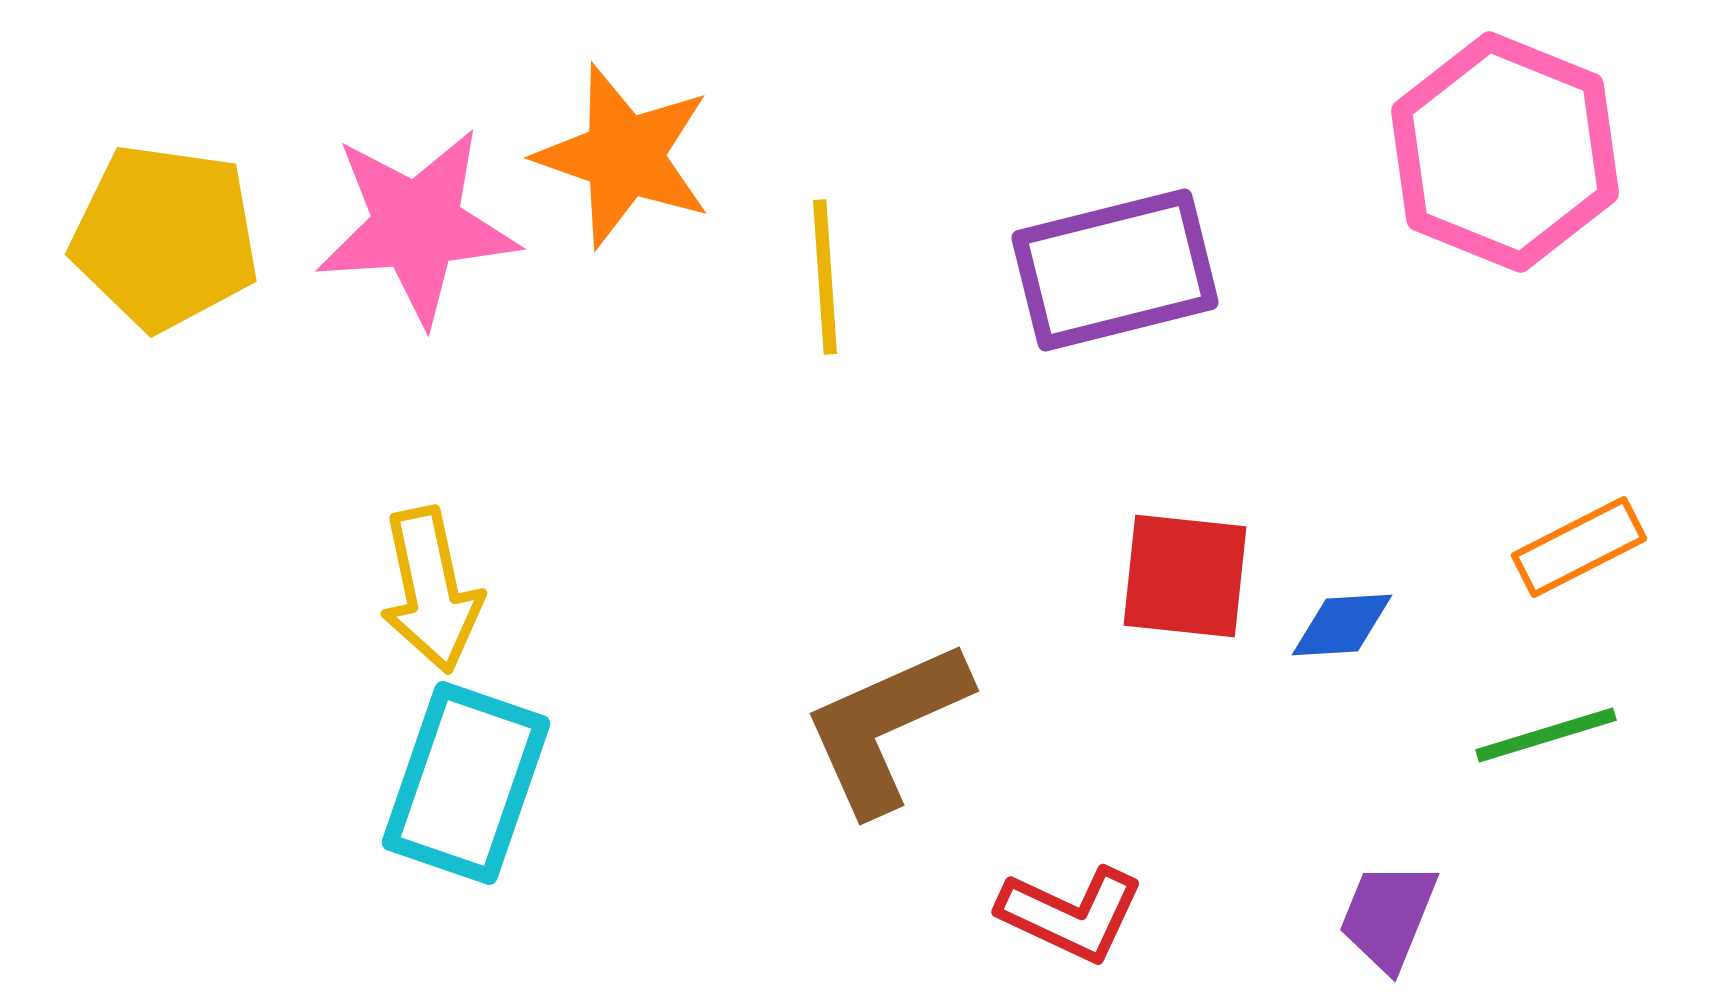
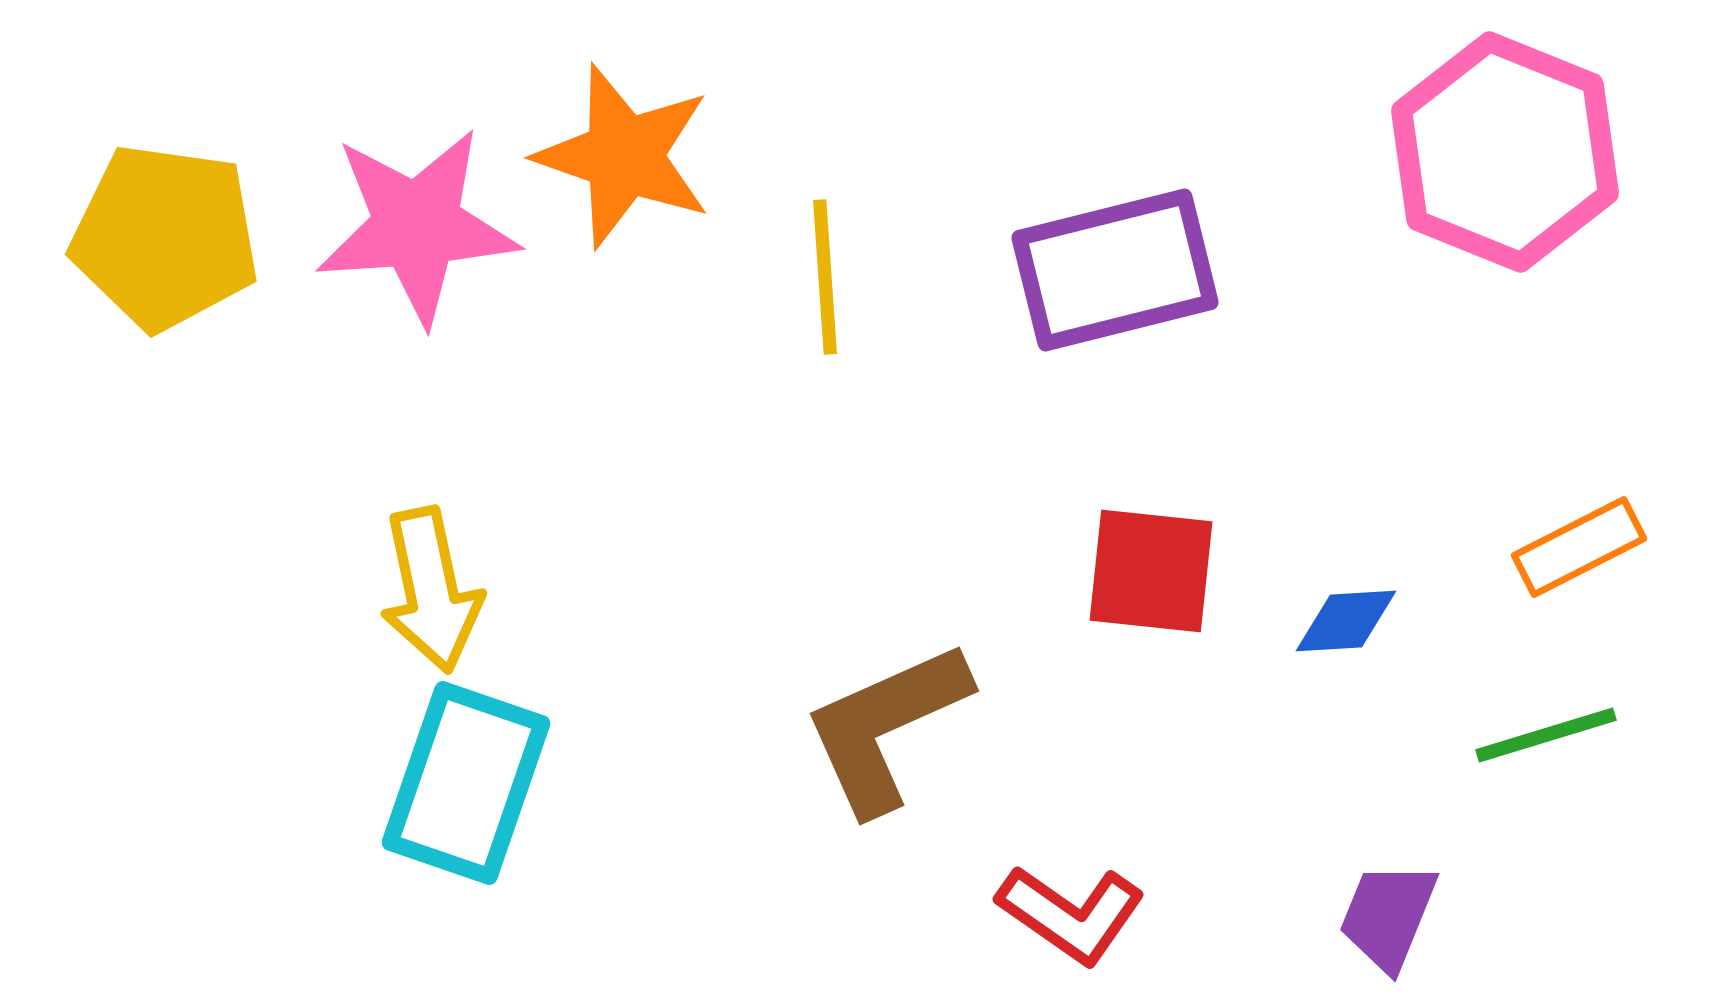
red square: moved 34 px left, 5 px up
blue diamond: moved 4 px right, 4 px up
red L-shape: rotated 10 degrees clockwise
